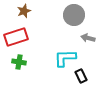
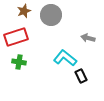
gray circle: moved 23 px left
cyan L-shape: rotated 40 degrees clockwise
